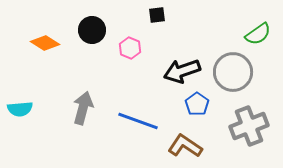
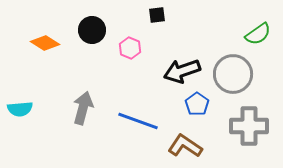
gray circle: moved 2 px down
gray cross: rotated 21 degrees clockwise
